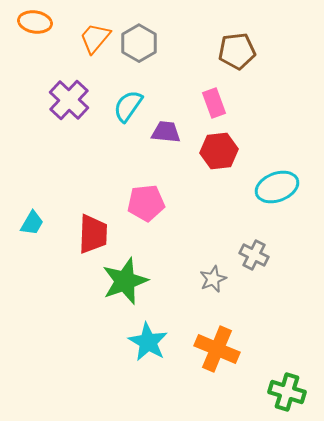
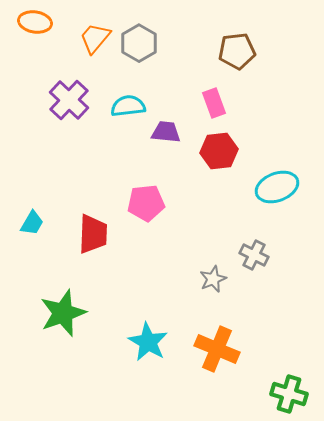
cyan semicircle: rotated 48 degrees clockwise
green star: moved 62 px left, 32 px down
green cross: moved 2 px right, 2 px down
